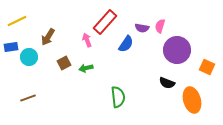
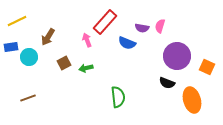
blue semicircle: moved 1 px right, 1 px up; rotated 78 degrees clockwise
purple circle: moved 6 px down
